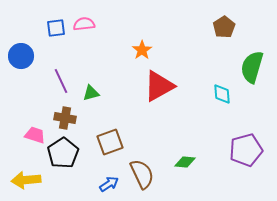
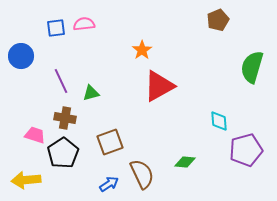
brown pentagon: moved 6 px left, 7 px up; rotated 10 degrees clockwise
cyan diamond: moved 3 px left, 27 px down
